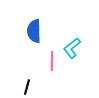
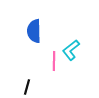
cyan L-shape: moved 1 px left, 2 px down
pink line: moved 2 px right
